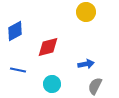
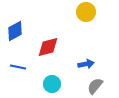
blue line: moved 3 px up
gray semicircle: rotated 12 degrees clockwise
